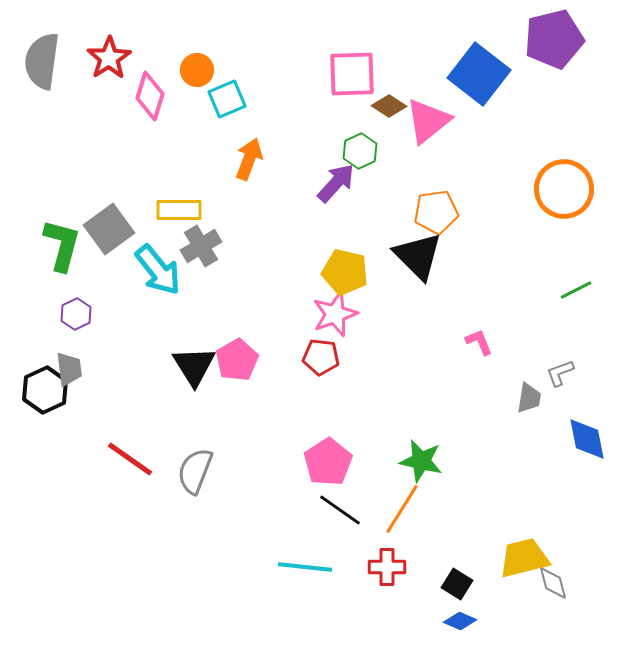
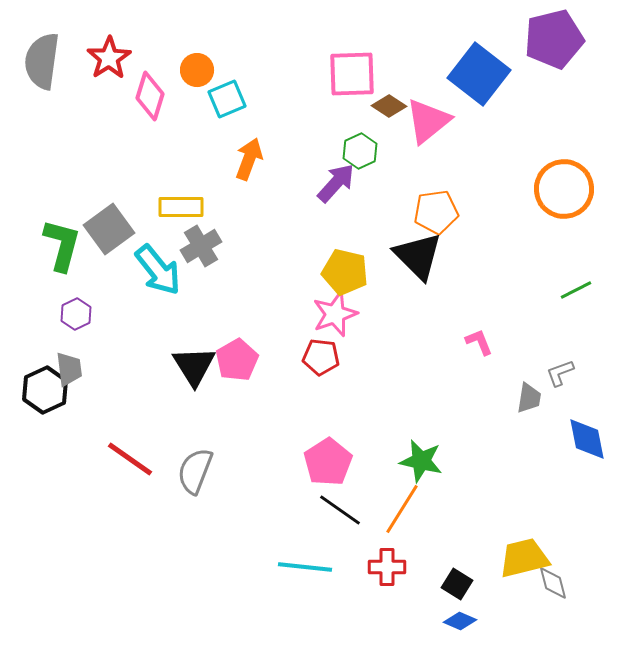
yellow rectangle at (179, 210): moved 2 px right, 3 px up
